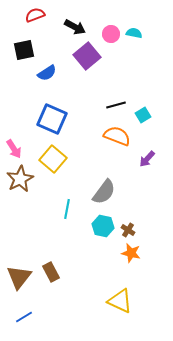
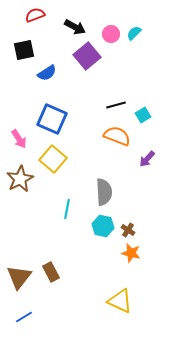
cyan semicircle: rotated 56 degrees counterclockwise
pink arrow: moved 5 px right, 10 px up
gray semicircle: rotated 40 degrees counterclockwise
